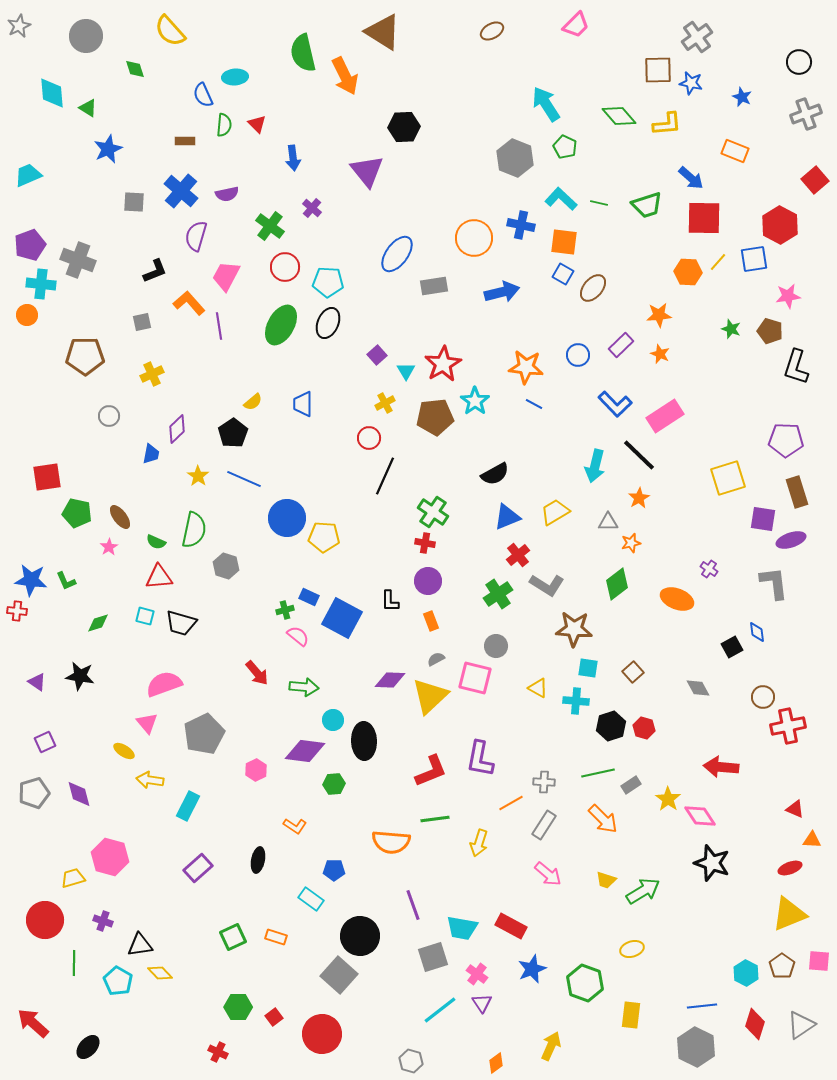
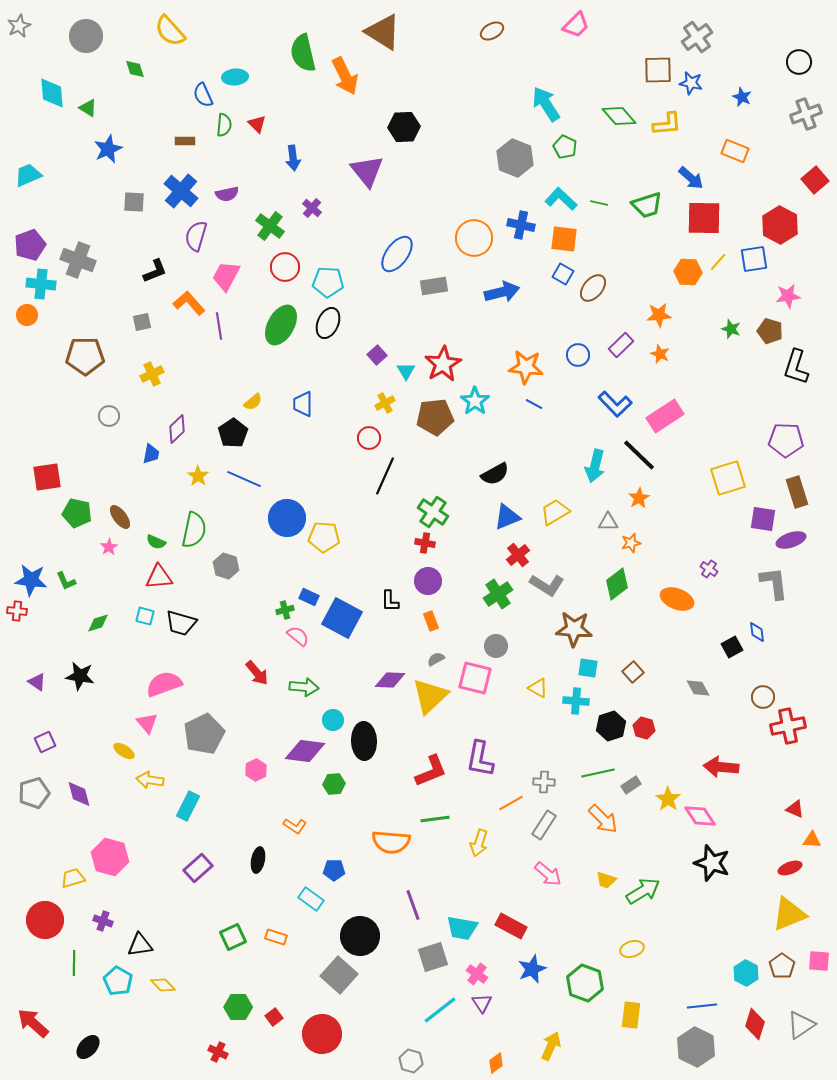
orange square at (564, 242): moved 3 px up
yellow diamond at (160, 973): moved 3 px right, 12 px down
